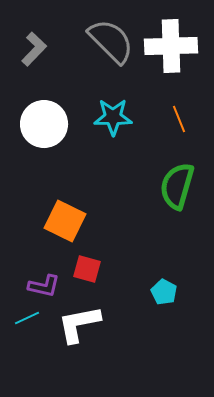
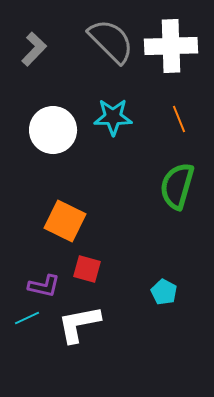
white circle: moved 9 px right, 6 px down
